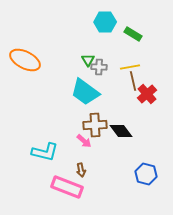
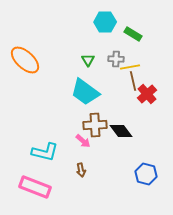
orange ellipse: rotated 16 degrees clockwise
gray cross: moved 17 px right, 8 px up
pink arrow: moved 1 px left
pink rectangle: moved 32 px left
